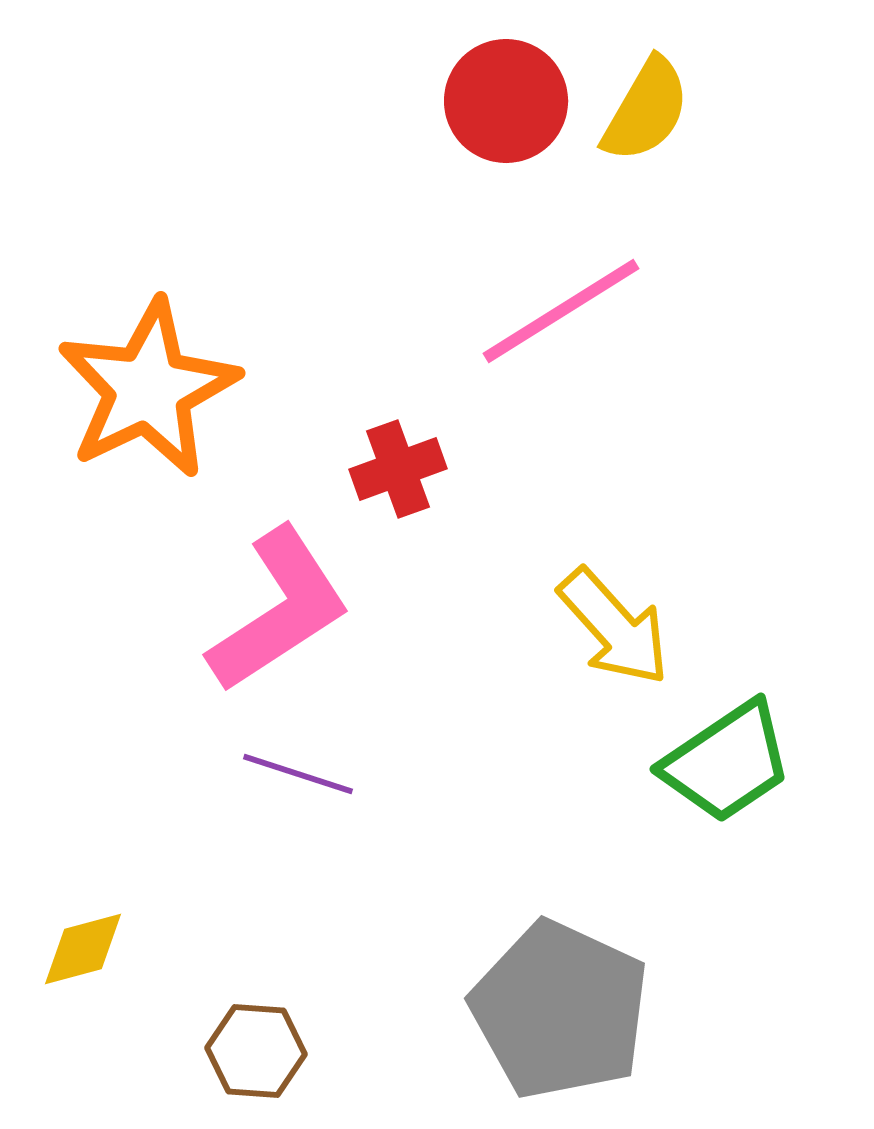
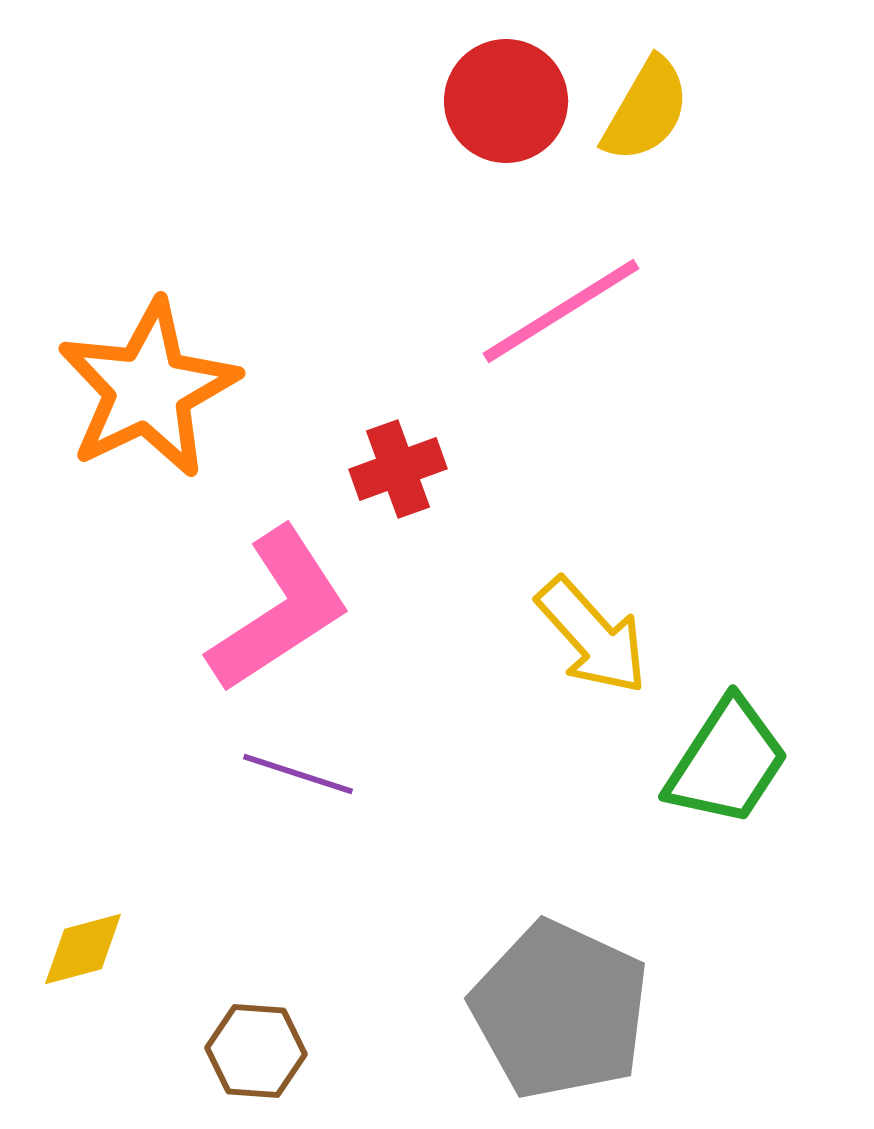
yellow arrow: moved 22 px left, 9 px down
green trapezoid: rotated 23 degrees counterclockwise
